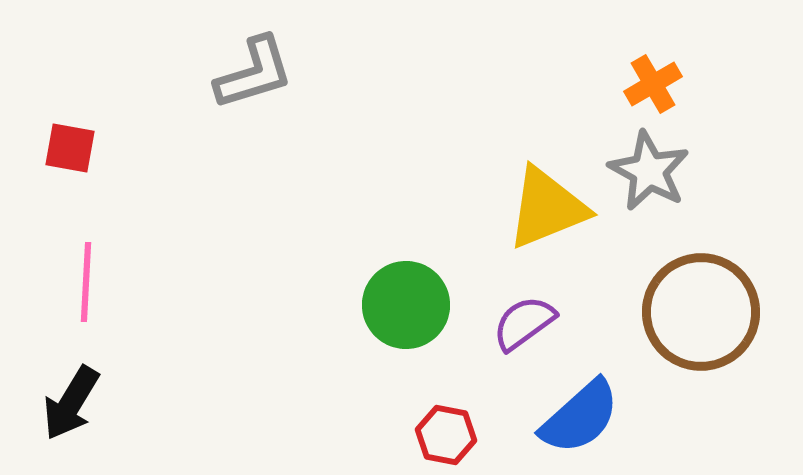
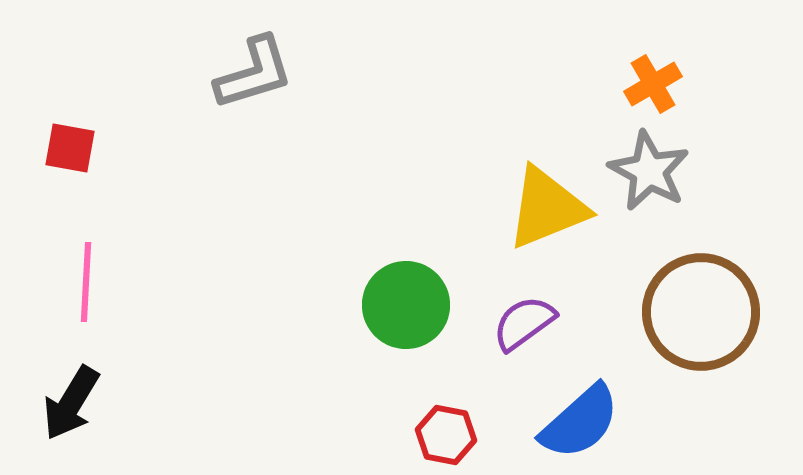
blue semicircle: moved 5 px down
